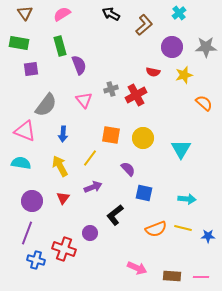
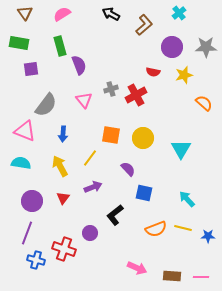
cyan arrow at (187, 199): rotated 138 degrees counterclockwise
